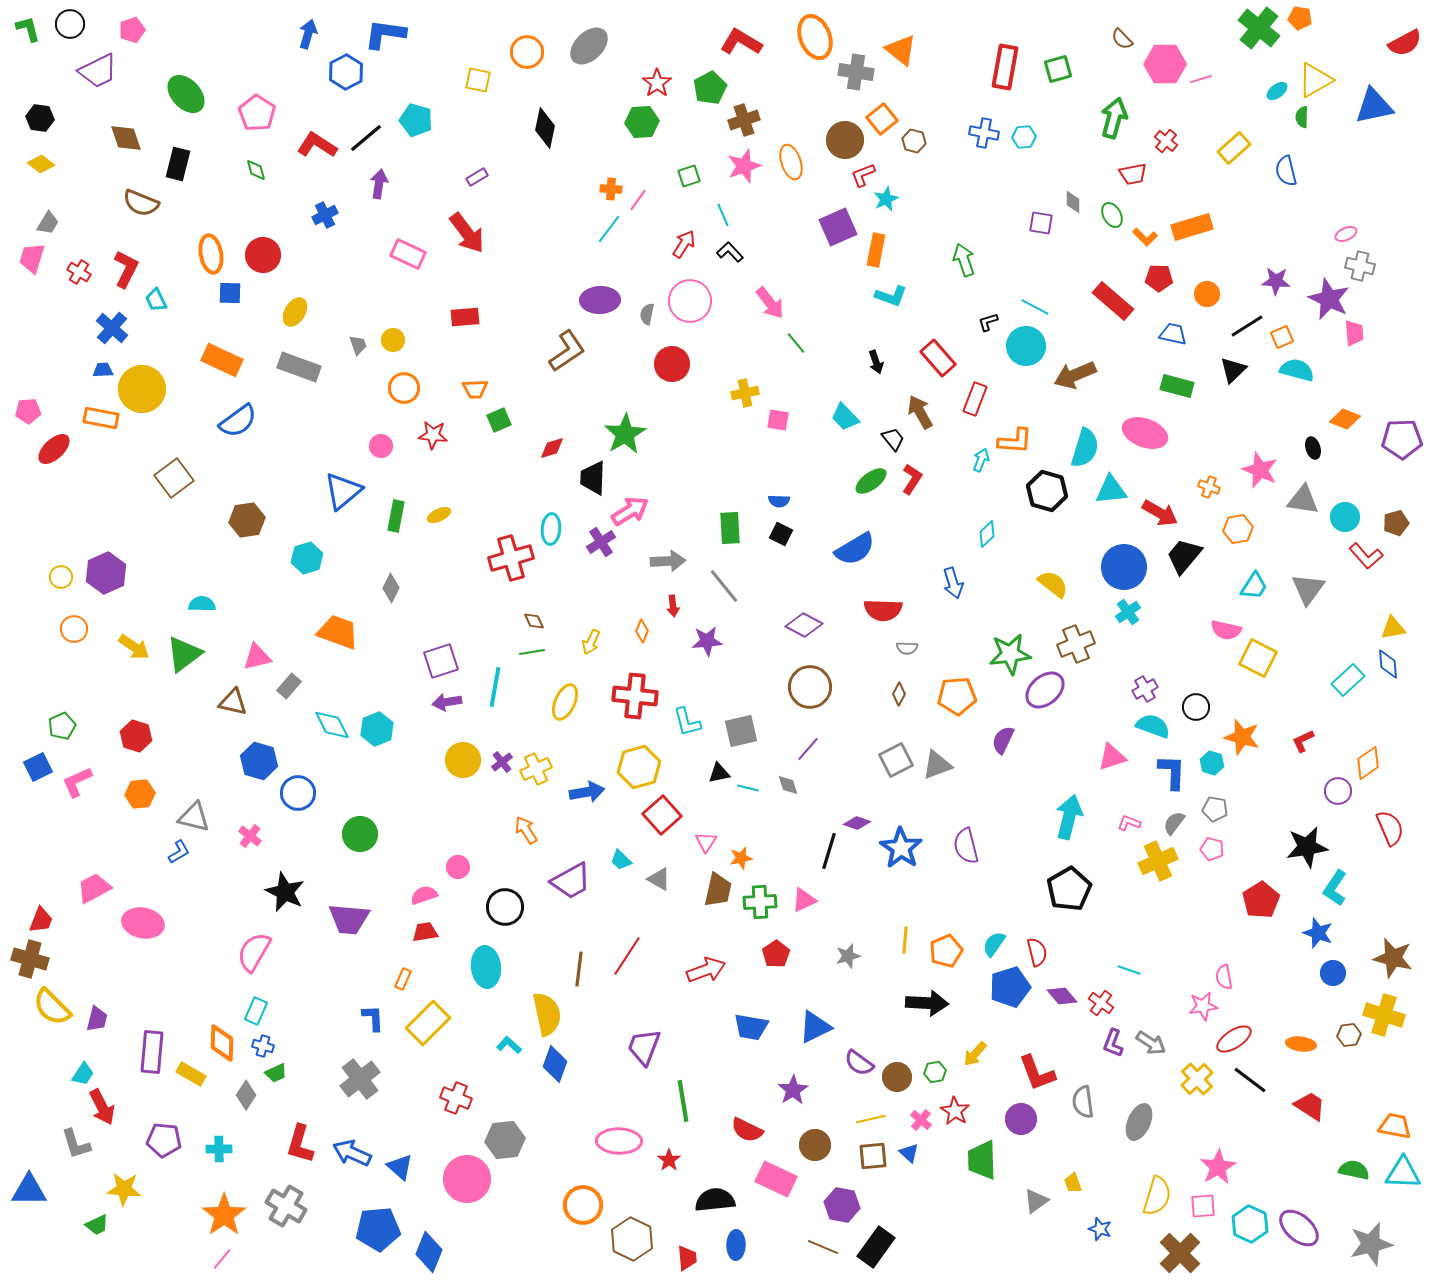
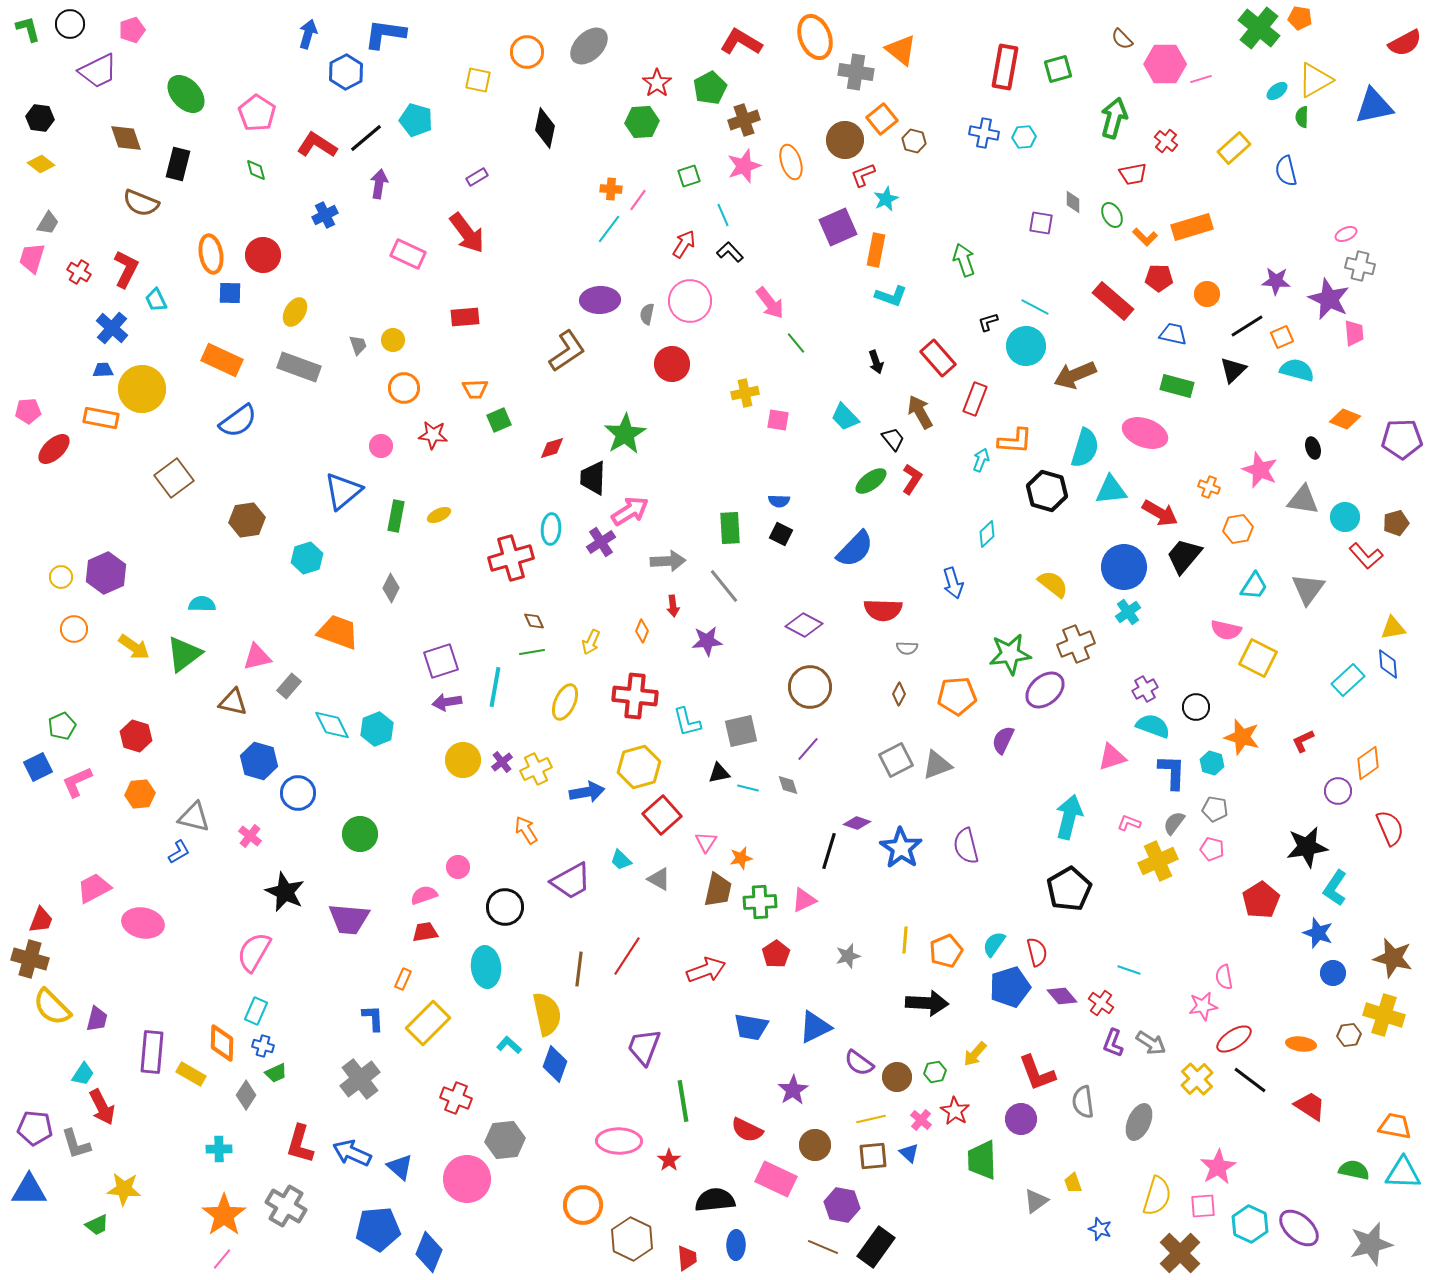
blue semicircle at (855, 549): rotated 15 degrees counterclockwise
purple pentagon at (164, 1140): moved 129 px left, 12 px up
